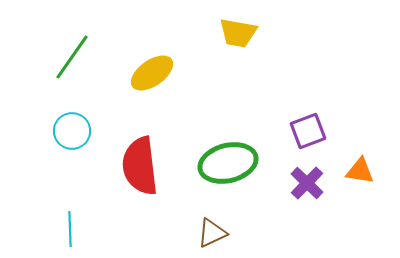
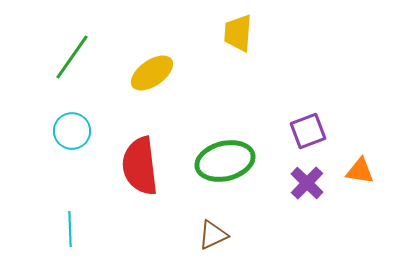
yellow trapezoid: rotated 84 degrees clockwise
green ellipse: moved 3 px left, 2 px up
brown triangle: moved 1 px right, 2 px down
